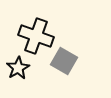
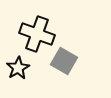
black cross: moved 1 px right, 2 px up
